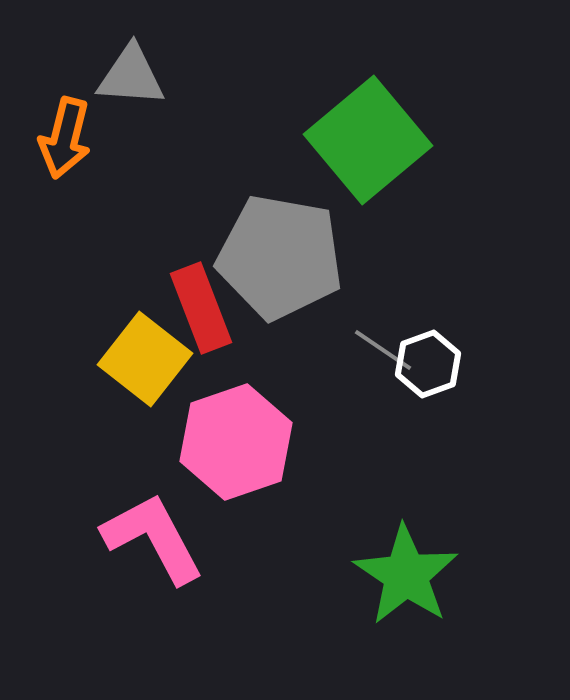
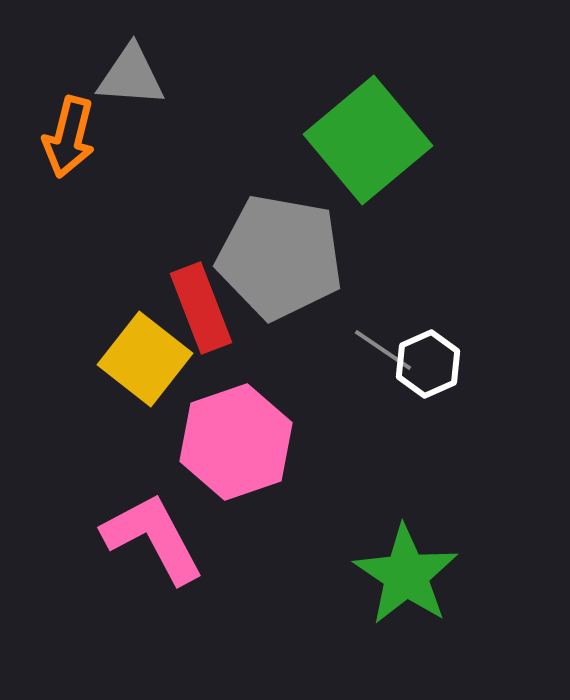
orange arrow: moved 4 px right, 1 px up
white hexagon: rotated 4 degrees counterclockwise
